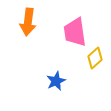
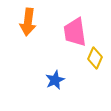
yellow diamond: rotated 25 degrees counterclockwise
blue star: moved 1 px left, 1 px up
